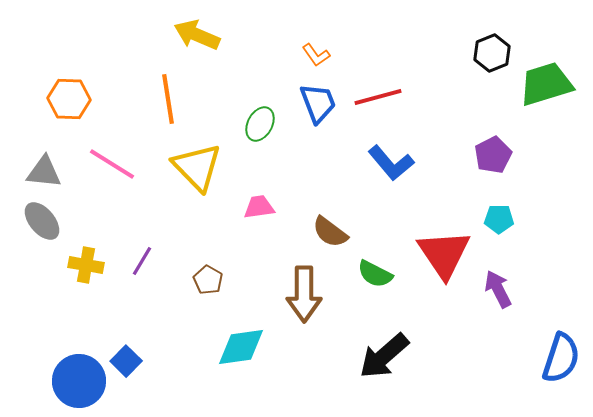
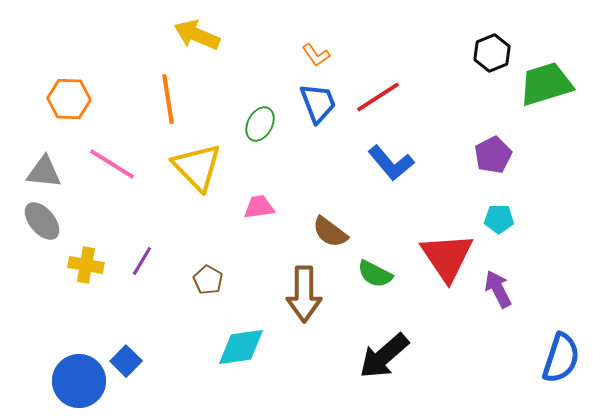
red line: rotated 18 degrees counterclockwise
red triangle: moved 3 px right, 3 px down
